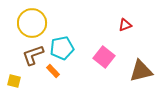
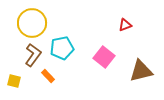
brown L-shape: rotated 145 degrees clockwise
orange rectangle: moved 5 px left, 5 px down
